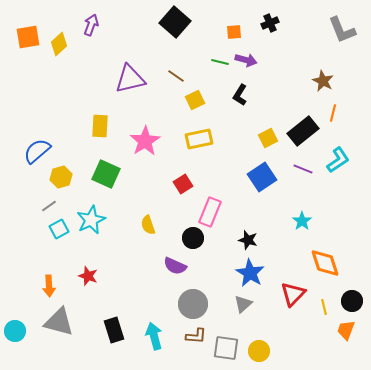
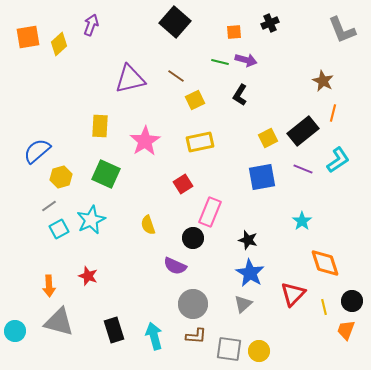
yellow rectangle at (199, 139): moved 1 px right, 3 px down
blue square at (262, 177): rotated 24 degrees clockwise
gray square at (226, 348): moved 3 px right, 1 px down
